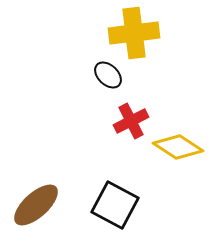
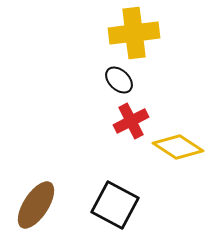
black ellipse: moved 11 px right, 5 px down
brown ellipse: rotated 15 degrees counterclockwise
